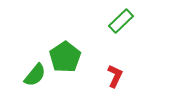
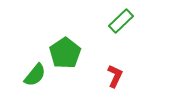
green pentagon: moved 4 px up
